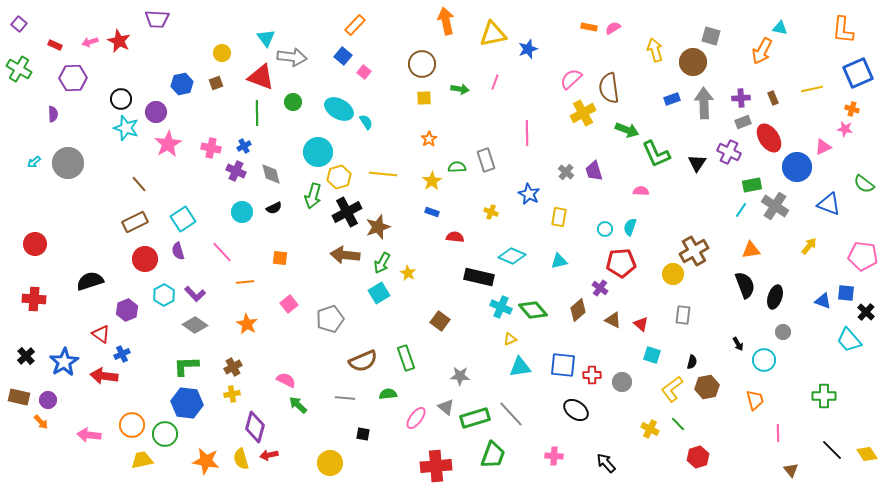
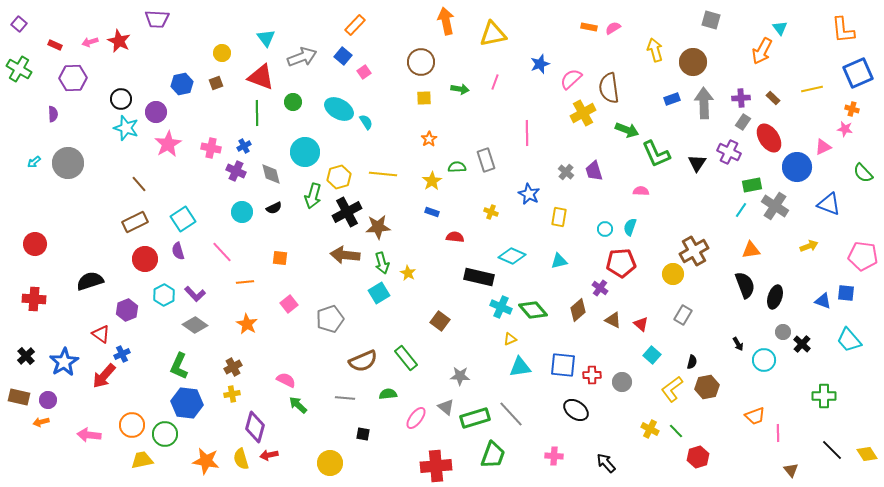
cyan triangle at (780, 28): rotated 42 degrees clockwise
orange L-shape at (843, 30): rotated 12 degrees counterclockwise
gray square at (711, 36): moved 16 px up
blue star at (528, 49): moved 12 px right, 15 px down
gray arrow at (292, 57): moved 10 px right; rotated 28 degrees counterclockwise
brown circle at (422, 64): moved 1 px left, 2 px up
pink square at (364, 72): rotated 16 degrees clockwise
brown rectangle at (773, 98): rotated 24 degrees counterclockwise
gray rectangle at (743, 122): rotated 35 degrees counterclockwise
cyan circle at (318, 152): moved 13 px left
green semicircle at (864, 184): moved 1 px left, 11 px up; rotated 10 degrees clockwise
brown star at (378, 227): rotated 15 degrees clockwise
yellow arrow at (809, 246): rotated 30 degrees clockwise
green arrow at (382, 263): rotated 45 degrees counterclockwise
black cross at (866, 312): moved 64 px left, 32 px down
gray rectangle at (683, 315): rotated 24 degrees clockwise
cyan square at (652, 355): rotated 24 degrees clockwise
green rectangle at (406, 358): rotated 20 degrees counterclockwise
green L-shape at (186, 366): moved 7 px left; rotated 64 degrees counterclockwise
red arrow at (104, 376): rotated 56 degrees counterclockwise
orange trapezoid at (755, 400): moved 16 px down; rotated 85 degrees clockwise
orange arrow at (41, 422): rotated 119 degrees clockwise
green line at (678, 424): moved 2 px left, 7 px down
